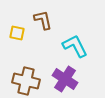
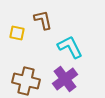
cyan L-shape: moved 5 px left, 1 px down
purple cross: rotated 20 degrees clockwise
